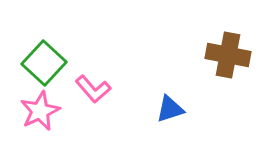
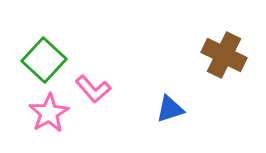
brown cross: moved 4 px left; rotated 15 degrees clockwise
green square: moved 3 px up
pink star: moved 9 px right, 2 px down; rotated 6 degrees counterclockwise
